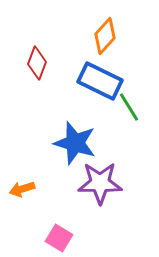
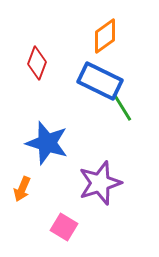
orange diamond: rotated 12 degrees clockwise
green line: moved 7 px left
blue star: moved 28 px left
purple star: rotated 18 degrees counterclockwise
orange arrow: rotated 50 degrees counterclockwise
pink square: moved 5 px right, 11 px up
